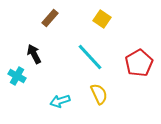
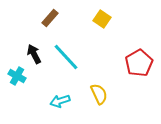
cyan line: moved 24 px left
